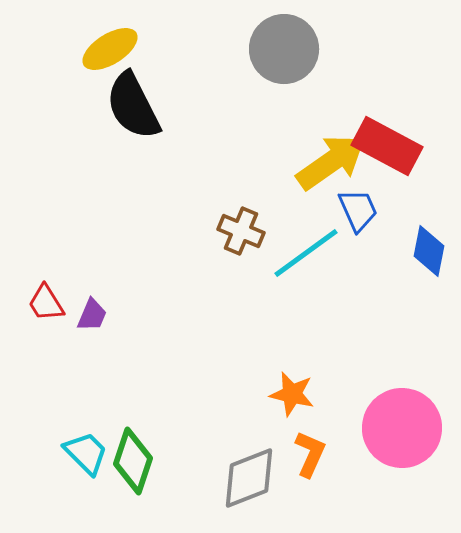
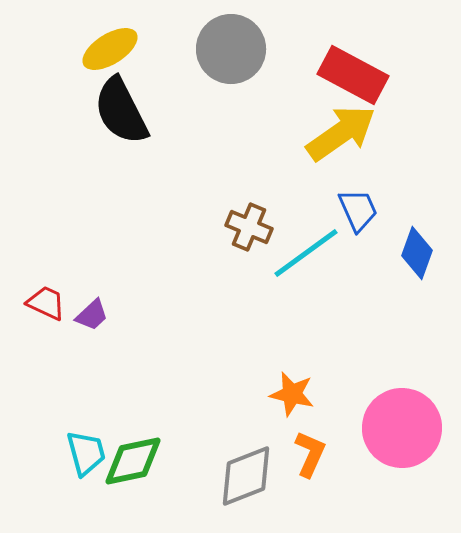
gray circle: moved 53 px left
black semicircle: moved 12 px left, 5 px down
red rectangle: moved 34 px left, 71 px up
yellow arrow: moved 10 px right, 29 px up
brown cross: moved 8 px right, 4 px up
blue diamond: moved 12 px left, 2 px down; rotated 9 degrees clockwise
red trapezoid: rotated 147 degrees clockwise
purple trapezoid: rotated 24 degrees clockwise
cyan trapezoid: rotated 30 degrees clockwise
green diamond: rotated 60 degrees clockwise
gray diamond: moved 3 px left, 2 px up
